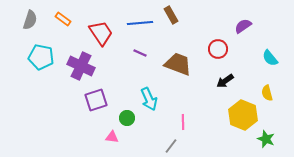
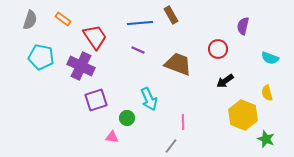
purple semicircle: rotated 42 degrees counterclockwise
red trapezoid: moved 6 px left, 4 px down
purple line: moved 2 px left, 3 px up
cyan semicircle: rotated 30 degrees counterclockwise
